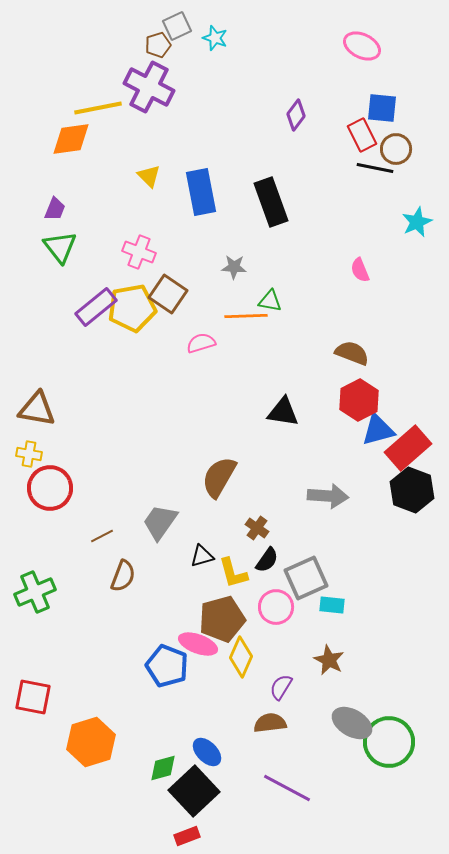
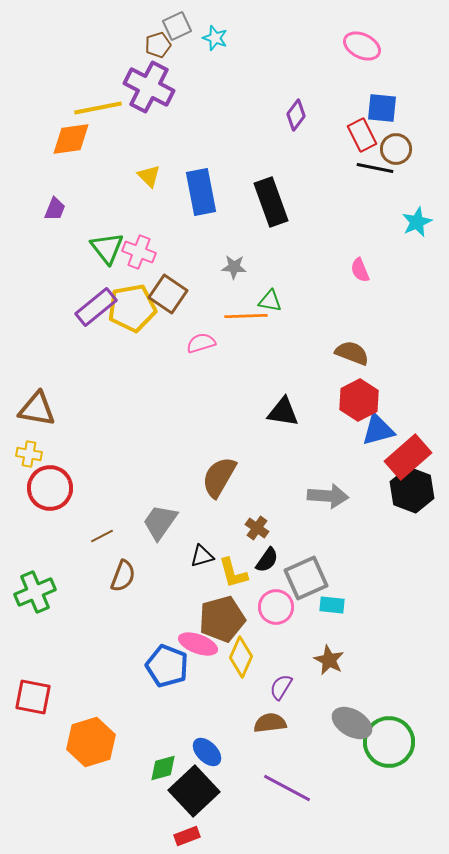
green triangle at (60, 247): moved 47 px right, 1 px down
red rectangle at (408, 448): moved 9 px down
